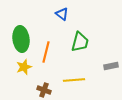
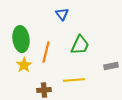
blue triangle: rotated 16 degrees clockwise
green trapezoid: moved 3 px down; rotated 10 degrees clockwise
yellow star: moved 2 px up; rotated 14 degrees counterclockwise
brown cross: rotated 24 degrees counterclockwise
